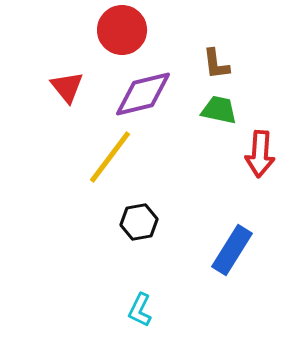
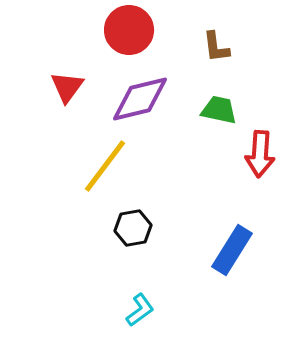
red circle: moved 7 px right
brown L-shape: moved 17 px up
red triangle: rotated 15 degrees clockwise
purple diamond: moved 3 px left, 5 px down
yellow line: moved 5 px left, 9 px down
black hexagon: moved 6 px left, 6 px down
cyan L-shape: rotated 152 degrees counterclockwise
